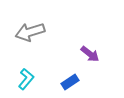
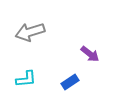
cyan L-shape: rotated 45 degrees clockwise
